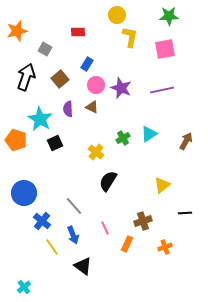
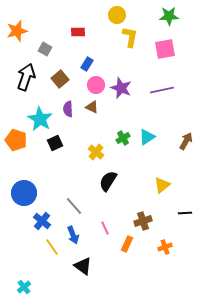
cyan triangle: moved 2 px left, 3 px down
